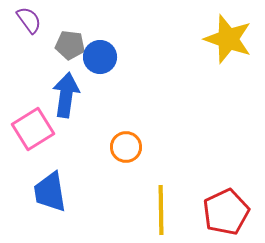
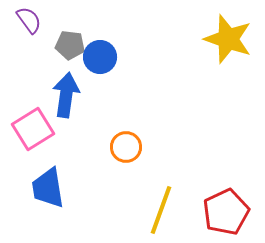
blue trapezoid: moved 2 px left, 4 px up
yellow line: rotated 21 degrees clockwise
